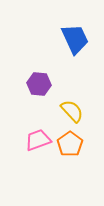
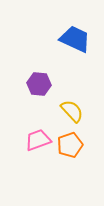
blue trapezoid: rotated 40 degrees counterclockwise
orange pentagon: moved 1 px down; rotated 15 degrees clockwise
